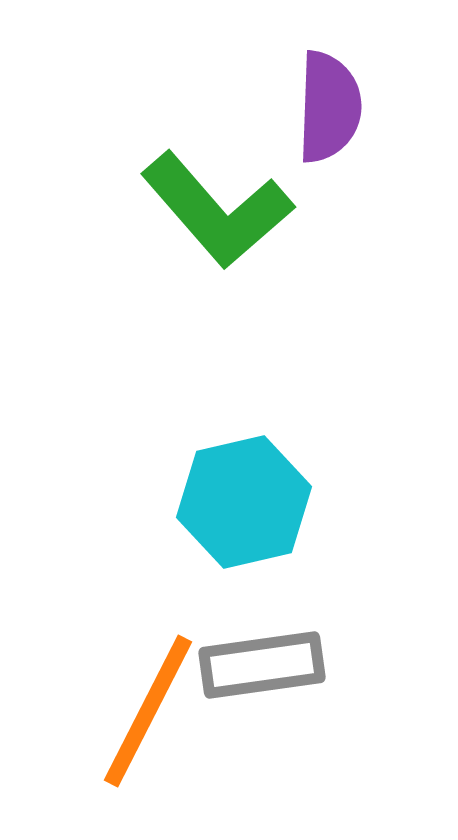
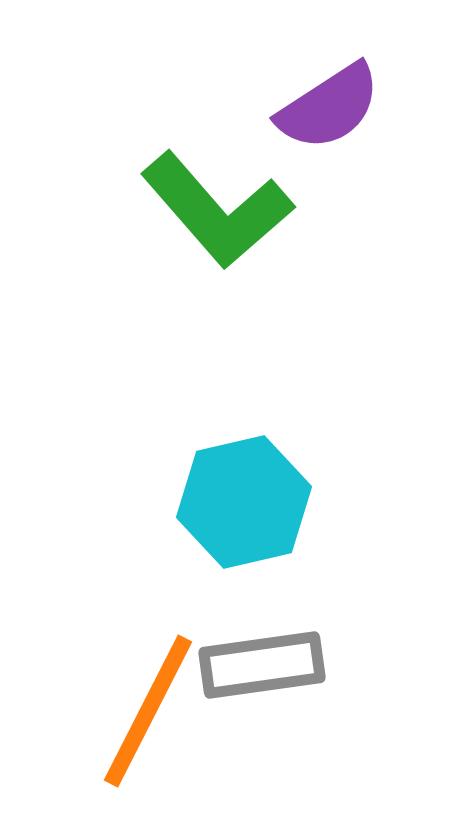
purple semicircle: rotated 55 degrees clockwise
